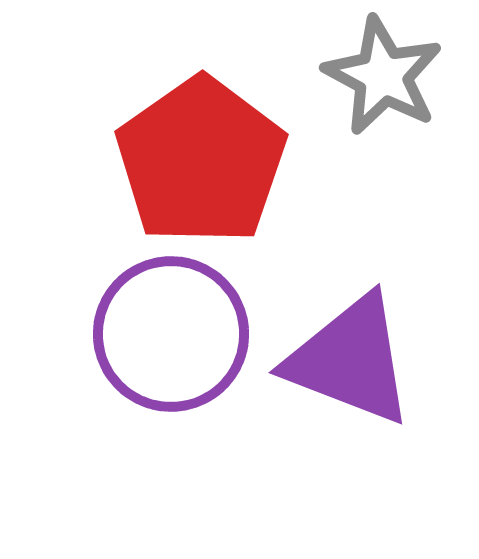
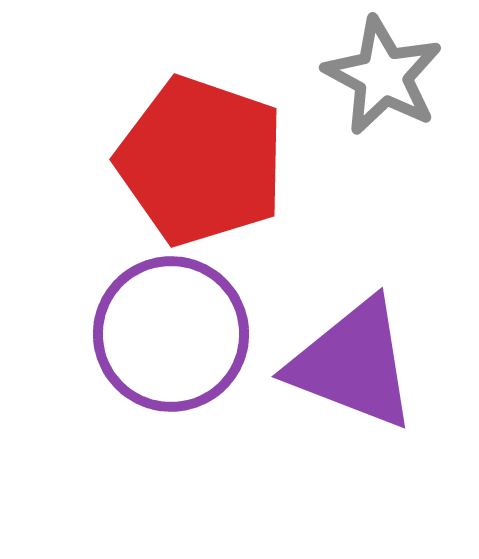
red pentagon: rotated 18 degrees counterclockwise
purple triangle: moved 3 px right, 4 px down
